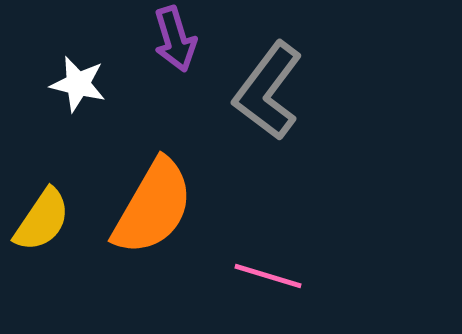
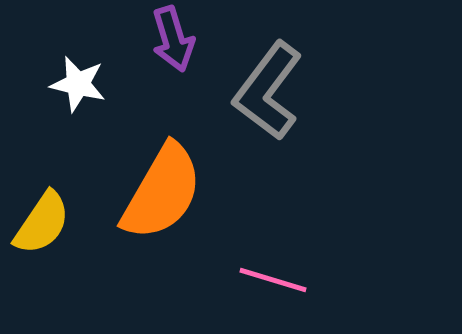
purple arrow: moved 2 px left
orange semicircle: moved 9 px right, 15 px up
yellow semicircle: moved 3 px down
pink line: moved 5 px right, 4 px down
